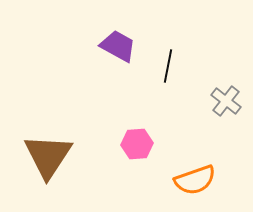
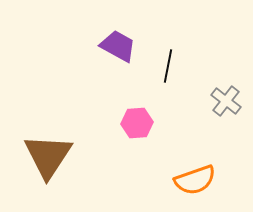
pink hexagon: moved 21 px up
